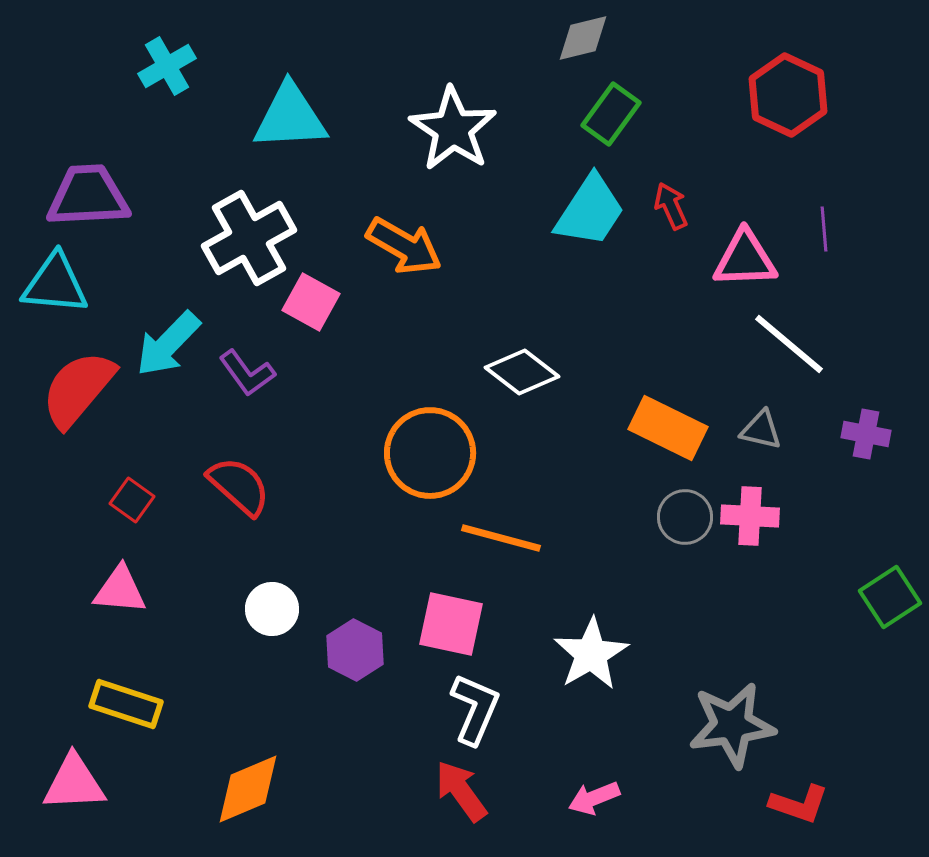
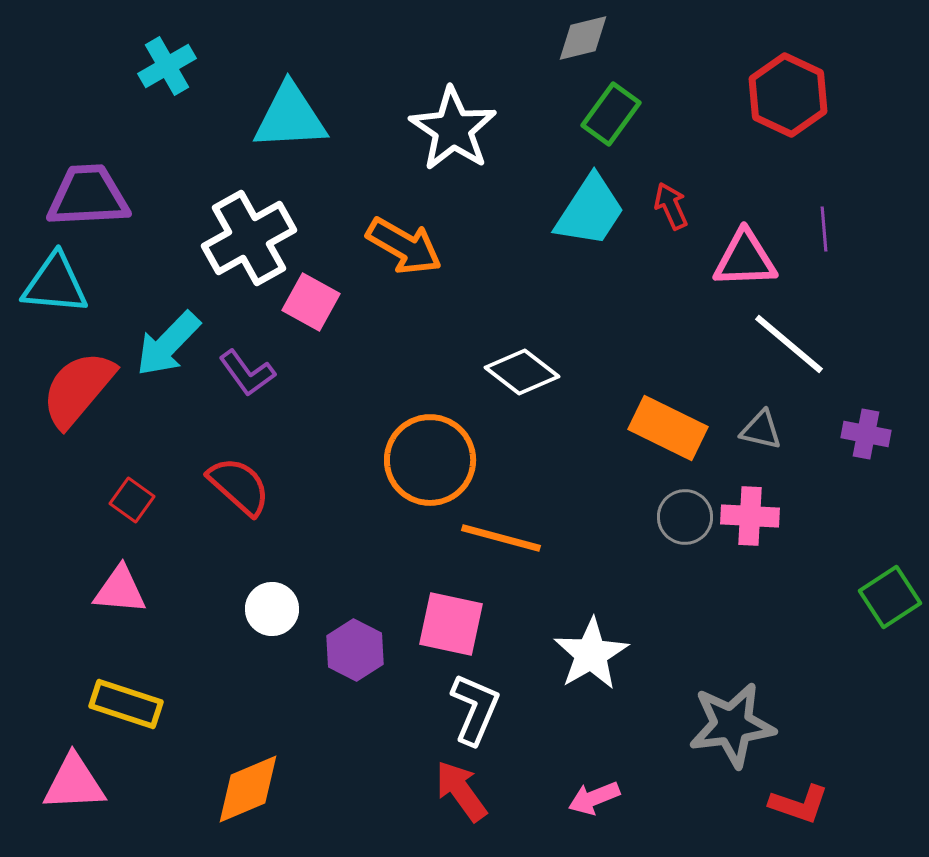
orange circle at (430, 453): moved 7 px down
